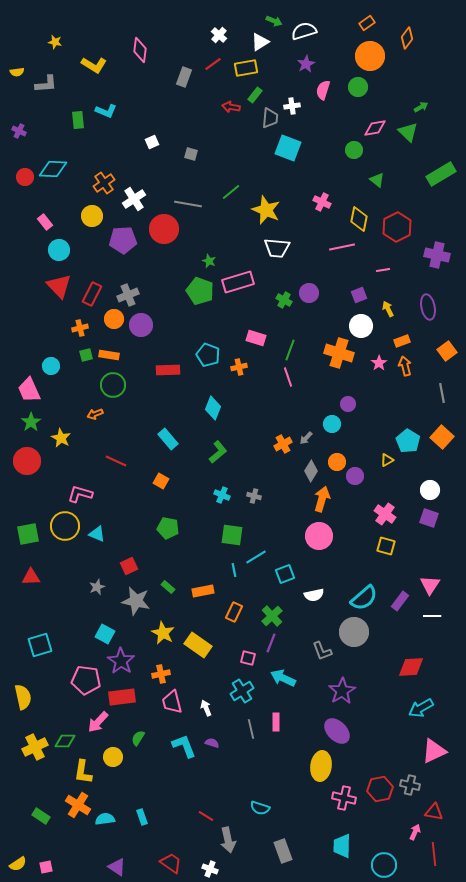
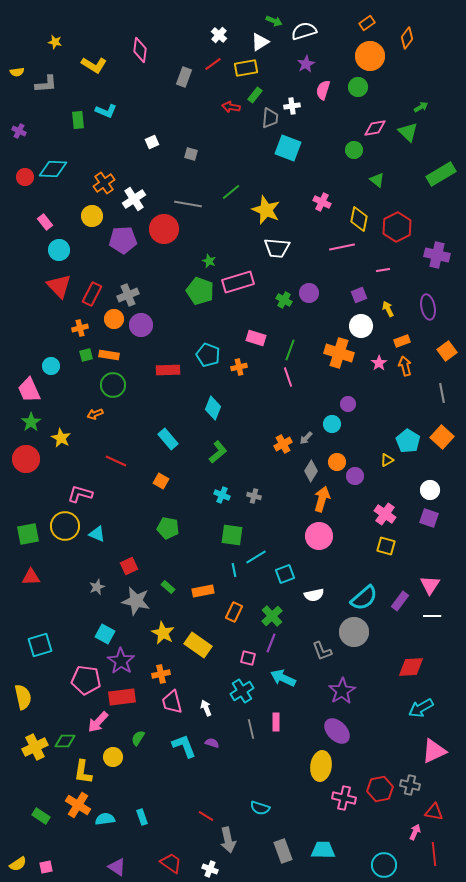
red circle at (27, 461): moved 1 px left, 2 px up
cyan trapezoid at (342, 846): moved 19 px left, 4 px down; rotated 90 degrees clockwise
